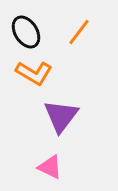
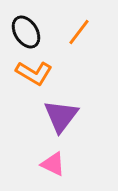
pink triangle: moved 3 px right, 3 px up
